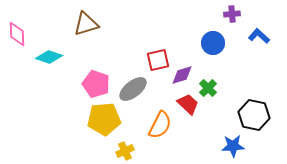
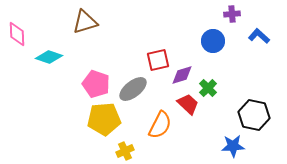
brown triangle: moved 1 px left, 2 px up
blue circle: moved 2 px up
